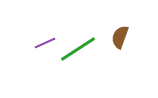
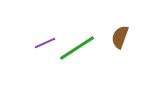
green line: moved 1 px left, 1 px up
